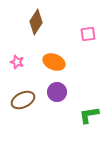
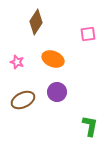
orange ellipse: moved 1 px left, 3 px up
green L-shape: moved 1 px right, 11 px down; rotated 110 degrees clockwise
